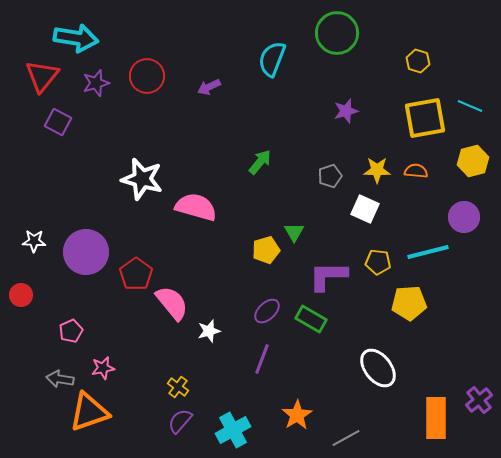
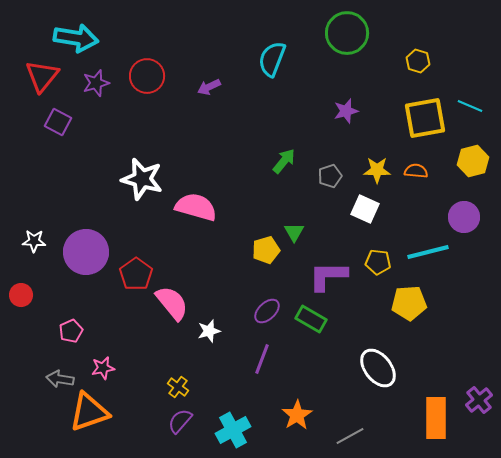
green circle at (337, 33): moved 10 px right
green arrow at (260, 162): moved 24 px right, 1 px up
gray line at (346, 438): moved 4 px right, 2 px up
